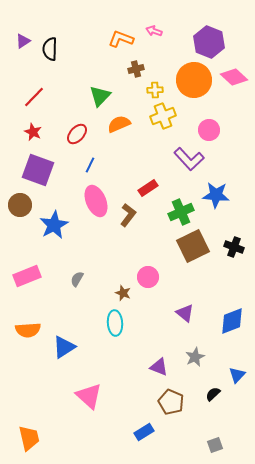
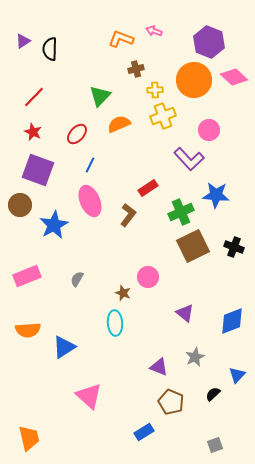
pink ellipse at (96, 201): moved 6 px left
